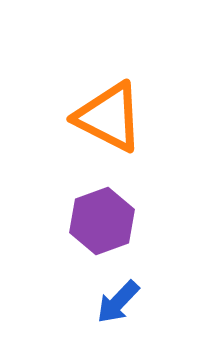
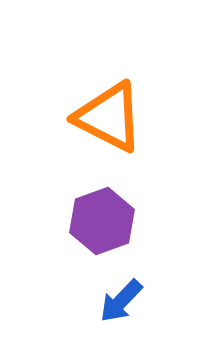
blue arrow: moved 3 px right, 1 px up
